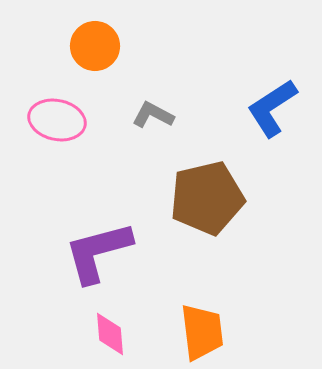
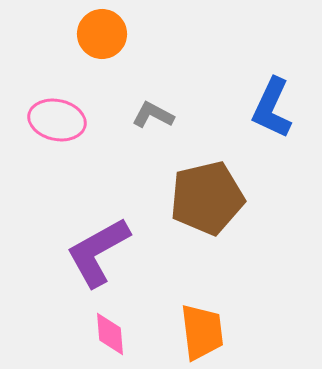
orange circle: moved 7 px right, 12 px up
blue L-shape: rotated 32 degrees counterclockwise
purple L-shape: rotated 14 degrees counterclockwise
